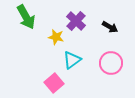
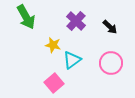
black arrow: rotated 14 degrees clockwise
yellow star: moved 3 px left, 8 px down
